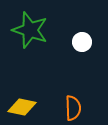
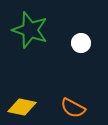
white circle: moved 1 px left, 1 px down
orange semicircle: rotated 120 degrees clockwise
